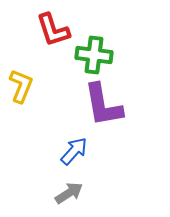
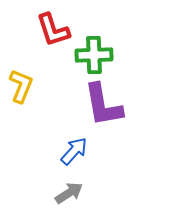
green cross: rotated 9 degrees counterclockwise
